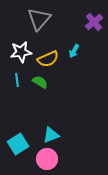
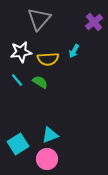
yellow semicircle: rotated 20 degrees clockwise
cyan line: rotated 32 degrees counterclockwise
cyan triangle: moved 1 px left
